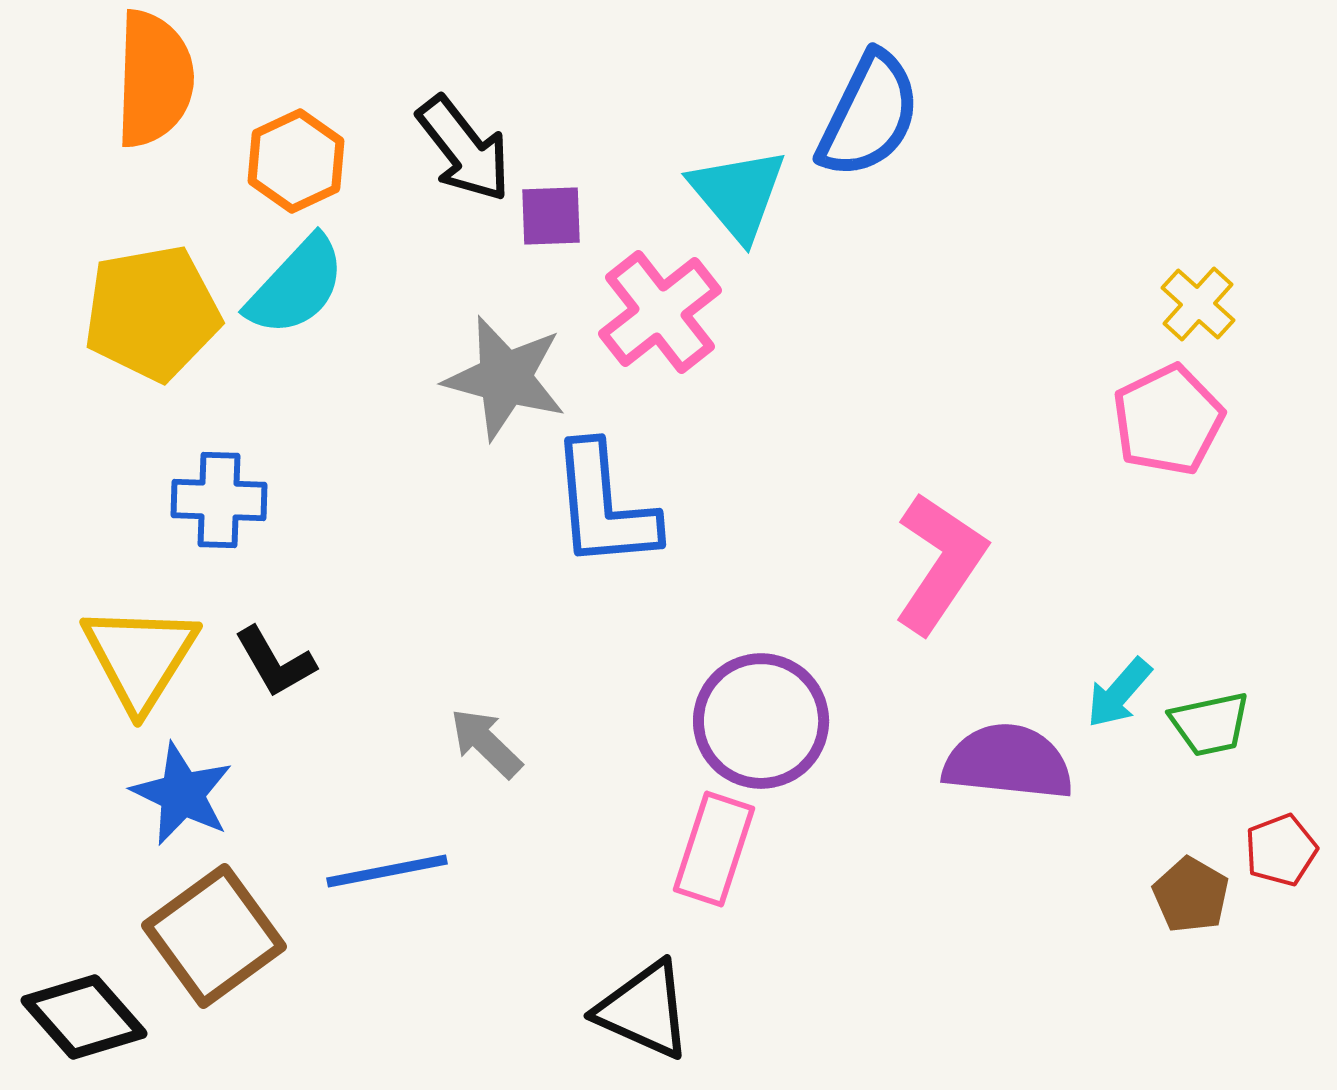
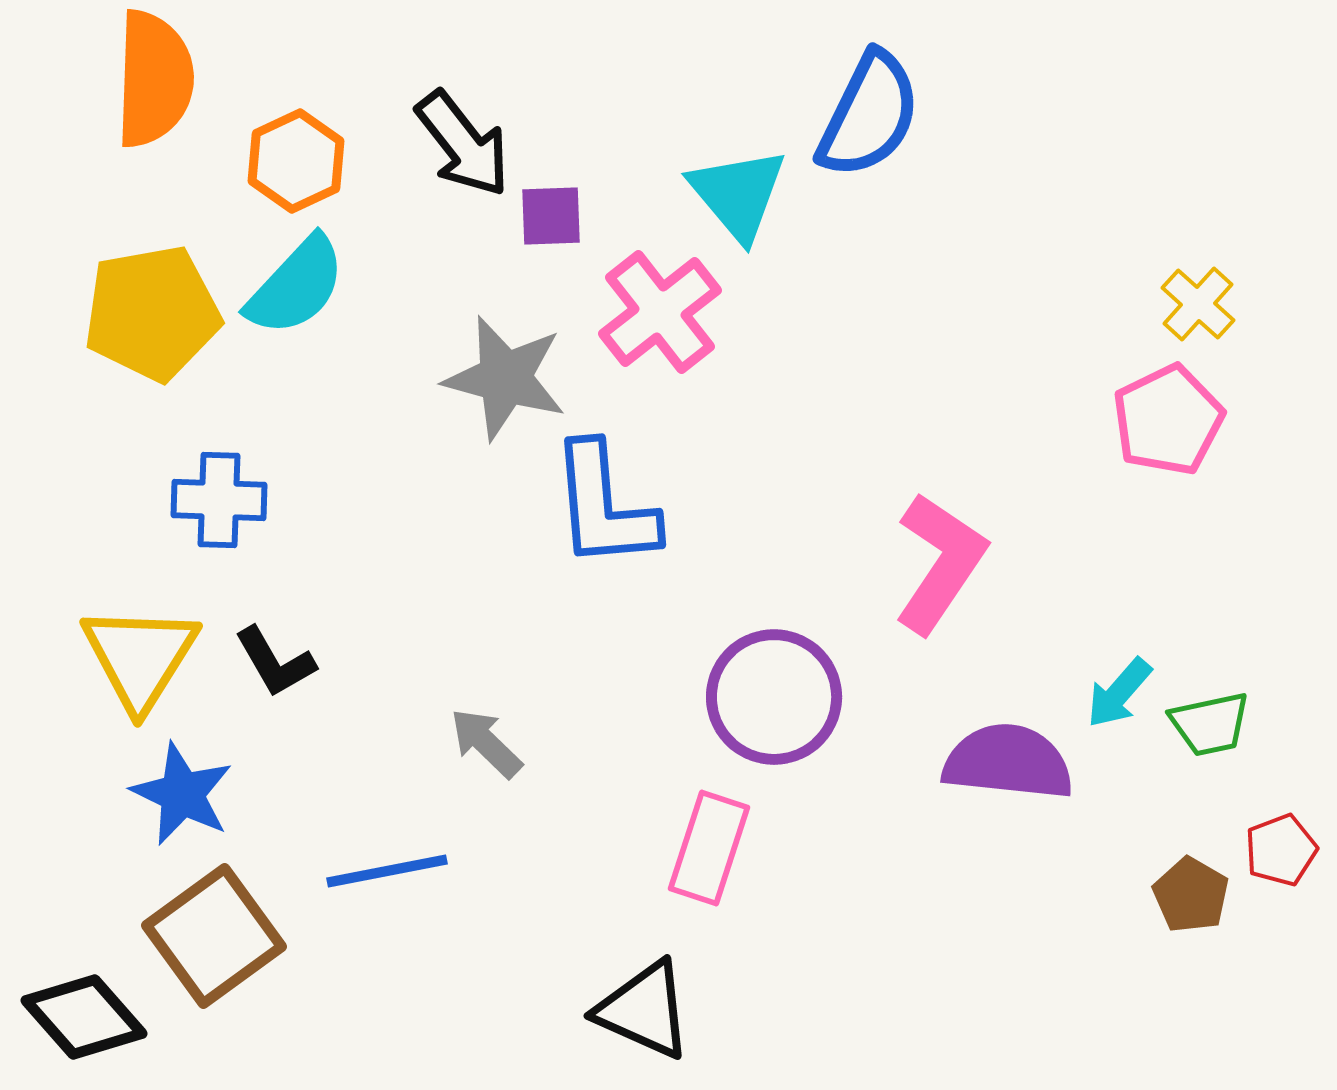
black arrow: moved 1 px left, 5 px up
purple circle: moved 13 px right, 24 px up
pink rectangle: moved 5 px left, 1 px up
